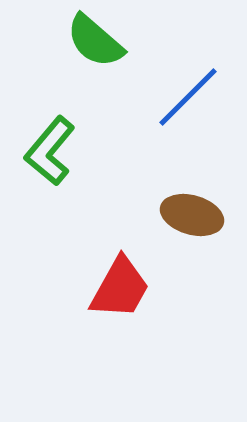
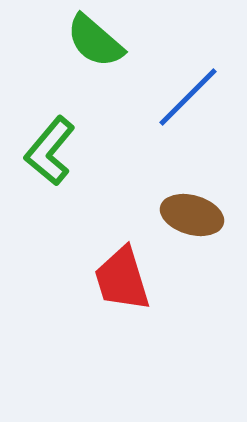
red trapezoid: moved 2 px right, 9 px up; rotated 134 degrees clockwise
